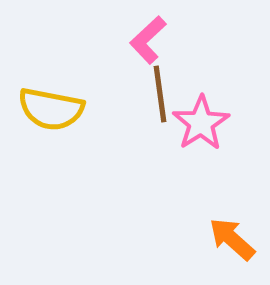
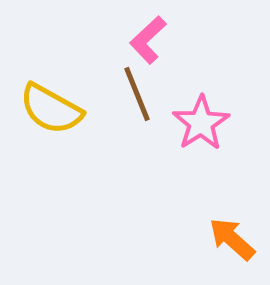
brown line: moved 23 px left; rotated 14 degrees counterclockwise
yellow semicircle: rotated 18 degrees clockwise
